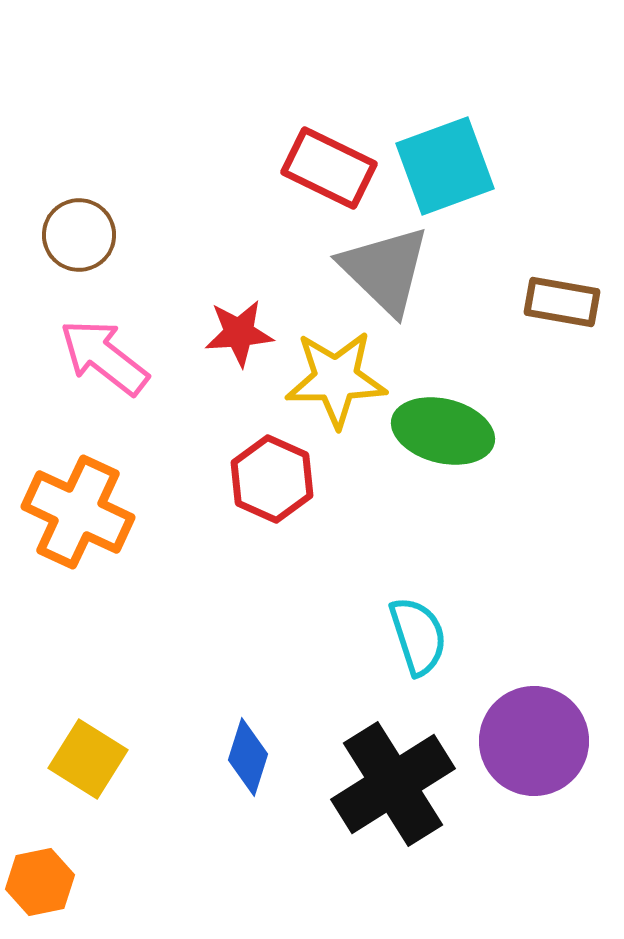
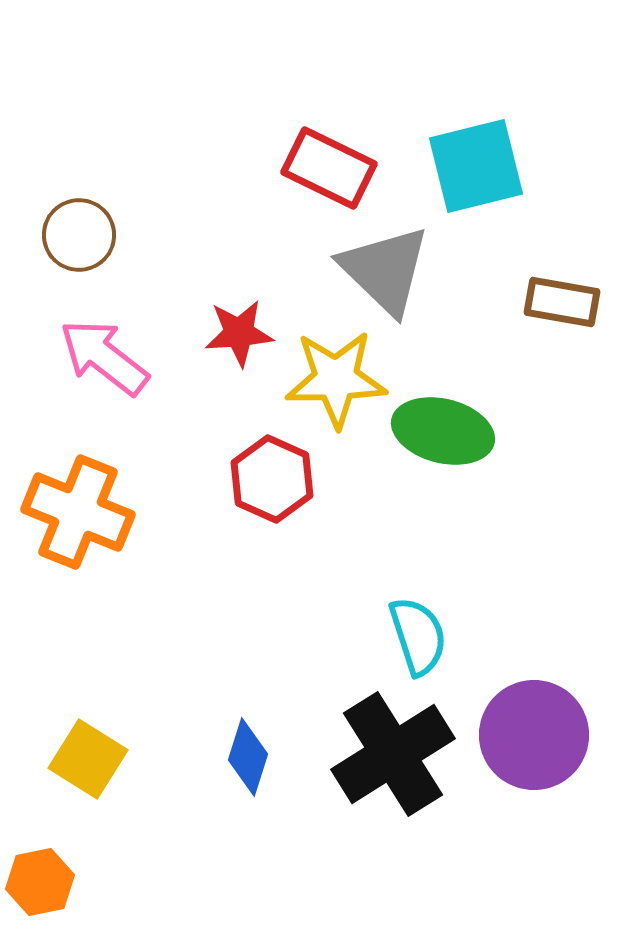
cyan square: moved 31 px right; rotated 6 degrees clockwise
orange cross: rotated 3 degrees counterclockwise
purple circle: moved 6 px up
black cross: moved 30 px up
